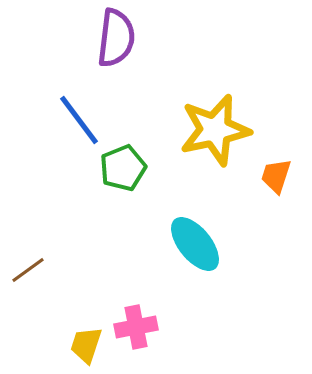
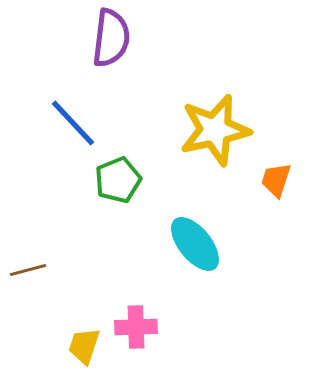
purple semicircle: moved 5 px left
blue line: moved 6 px left, 3 px down; rotated 6 degrees counterclockwise
green pentagon: moved 5 px left, 12 px down
orange trapezoid: moved 4 px down
brown line: rotated 21 degrees clockwise
pink cross: rotated 9 degrees clockwise
yellow trapezoid: moved 2 px left, 1 px down
